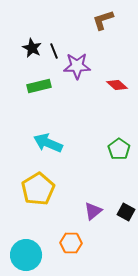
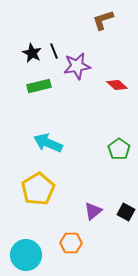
black star: moved 5 px down
purple star: rotated 8 degrees counterclockwise
